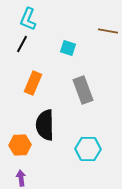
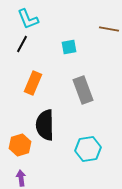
cyan L-shape: rotated 45 degrees counterclockwise
brown line: moved 1 px right, 2 px up
cyan square: moved 1 px right, 1 px up; rotated 28 degrees counterclockwise
orange hexagon: rotated 15 degrees counterclockwise
cyan hexagon: rotated 10 degrees counterclockwise
